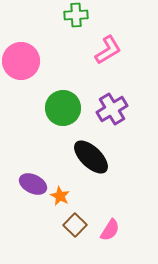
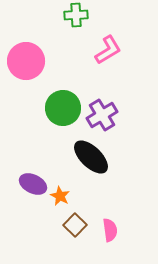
pink circle: moved 5 px right
purple cross: moved 10 px left, 6 px down
pink semicircle: rotated 40 degrees counterclockwise
